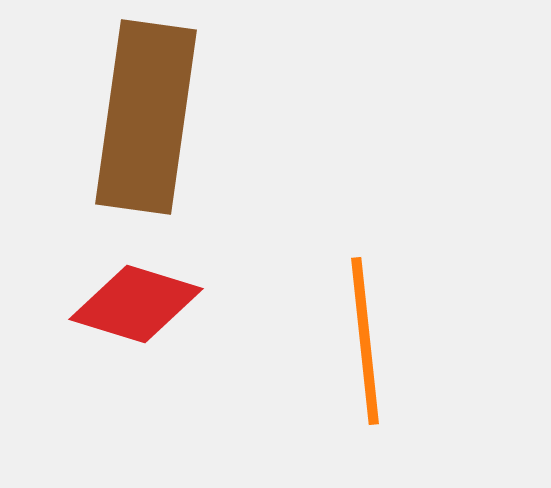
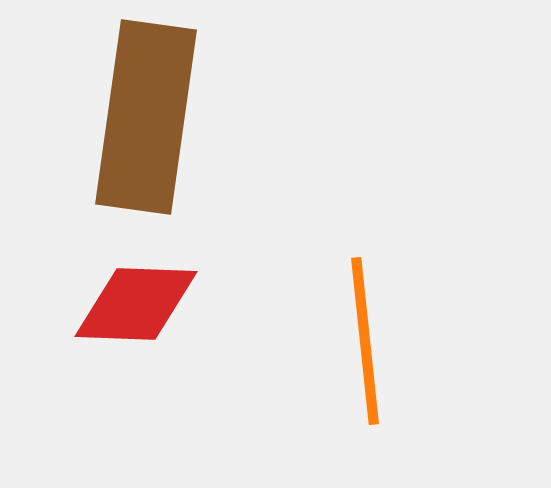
red diamond: rotated 15 degrees counterclockwise
